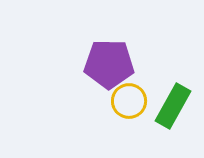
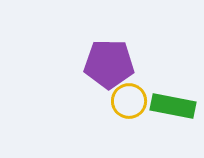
green rectangle: rotated 72 degrees clockwise
